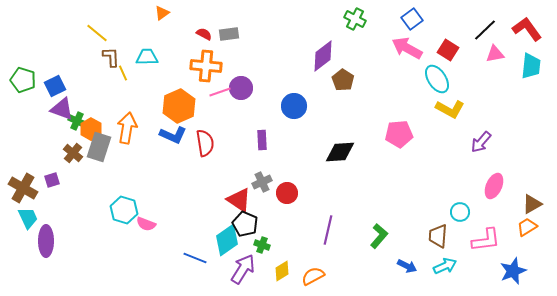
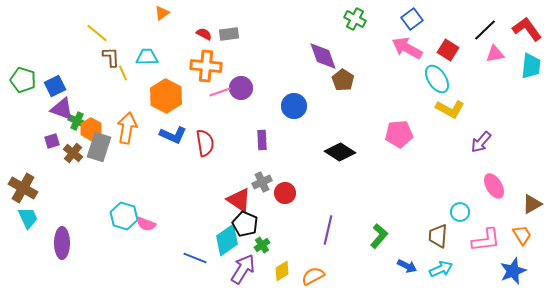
purple diamond at (323, 56): rotated 72 degrees counterclockwise
orange hexagon at (179, 106): moved 13 px left, 10 px up; rotated 8 degrees counterclockwise
black diamond at (340, 152): rotated 36 degrees clockwise
purple square at (52, 180): moved 39 px up
pink ellipse at (494, 186): rotated 55 degrees counterclockwise
red circle at (287, 193): moved 2 px left
cyan hexagon at (124, 210): moved 6 px down
orange trapezoid at (527, 227): moved 5 px left, 8 px down; rotated 90 degrees clockwise
purple ellipse at (46, 241): moved 16 px right, 2 px down
green cross at (262, 245): rotated 35 degrees clockwise
cyan arrow at (445, 266): moved 4 px left, 3 px down
